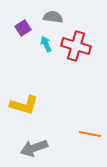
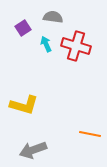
gray arrow: moved 1 px left, 2 px down
